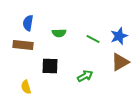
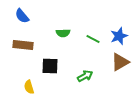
blue semicircle: moved 6 px left, 7 px up; rotated 49 degrees counterclockwise
green semicircle: moved 4 px right
yellow semicircle: moved 3 px right
